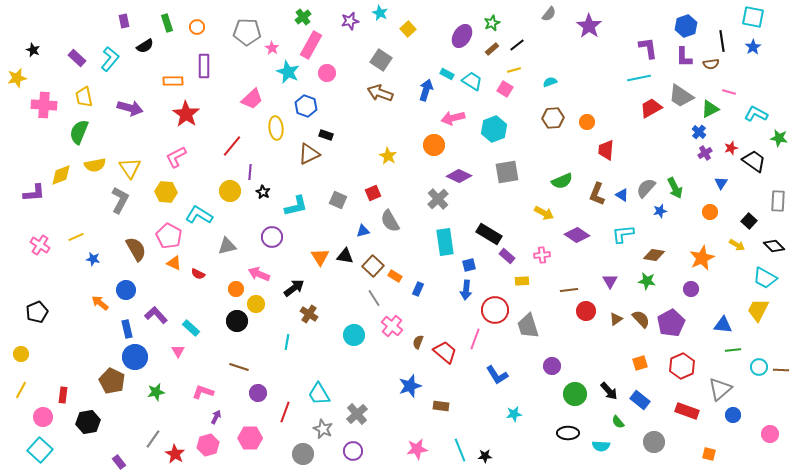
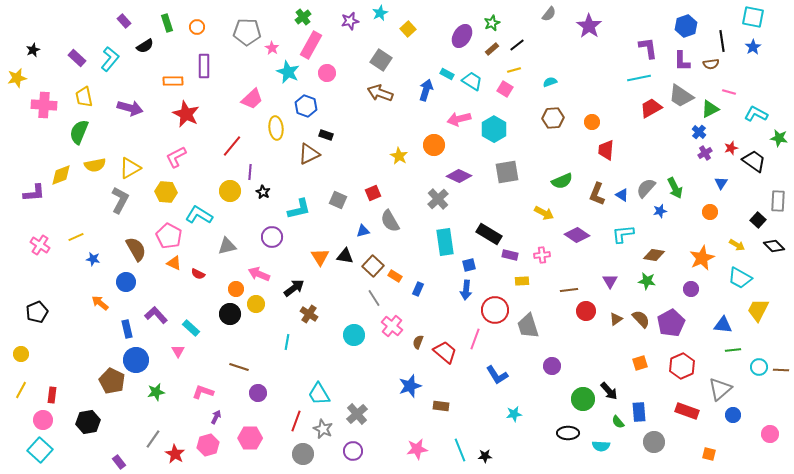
cyan star at (380, 13): rotated 21 degrees clockwise
purple rectangle at (124, 21): rotated 32 degrees counterclockwise
black star at (33, 50): rotated 24 degrees clockwise
purple L-shape at (684, 57): moved 2 px left, 4 px down
red star at (186, 114): rotated 8 degrees counterclockwise
pink arrow at (453, 118): moved 6 px right, 1 px down
orange circle at (587, 122): moved 5 px right
cyan hexagon at (494, 129): rotated 10 degrees counterclockwise
yellow star at (388, 156): moved 11 px right
yellow triangle at (130, 168): rotated 35 degrees clockwise
cyan L-shape at (296, 206): moved 3 px right, 3 px down
black square at (749, 221): moved 9 px right, 1 px up
purple rectangle at (507, 256): moved 3 px right, 1 px up; rotated 28 degrees counterclockwise
cyan trapezoid at (765, 278): moved 25 px left
blue circle at (126, 290): moved 8 px up
black circle at (237, 321): moved 7 px left, 7 px up
blue circle at (135, 357): moved 1 px right, 3 px down
green circle at (575, 394): moved 8 px right, 5 px down
red rectangle at (63, 395): moved 11 px left
blue rectangle at (640, 400): moved 1 px left, 12 px down; rotated 48 degrees clockwise
red line at (285, 412): moved 11 px right, 9 px down
pink circle at (43, 417): moved 3 px down
